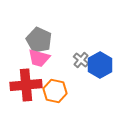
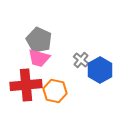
blue hexagon: moved 5 px down
